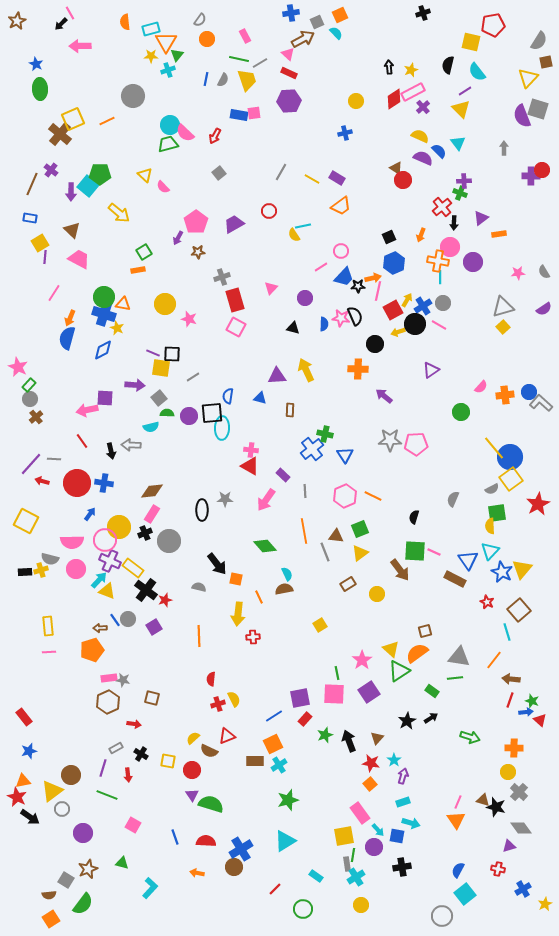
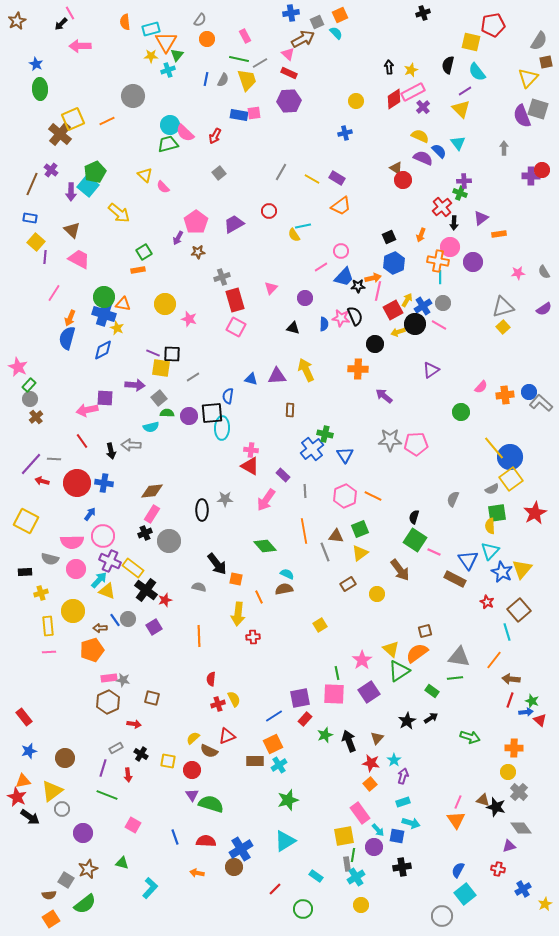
green pentagon at (100, 174): moved 5 px left, 2 px up; rotated 25 degrees counterclockwise
yellow square at (40, 243): moved 4 px left, 1 px up; rotated 18 degrees counterclockwise
blue triangle at (260, 398): moved 9 px left, 19 px up
red star at (538, 504): moved 3 px left, 9 px down
yellow circle at (119, 527): moved 46 px left, 84 px down
pink circle at (105, 540): moved 2 px left, 4 px up
green square at (415, 551): moved 11 px up; rotated 30 degrees clockwise
yellow cross at (41, 570): moved 23 px down
cyan semicircle at (287, 574): rotated 40 degrees counterclockwise
brown circle at (71, 775): moved 6 px left, 17 px up
green semicircle at (83, 904): moved 2 px right; rotated 15 degrees clockwise
